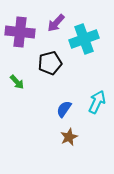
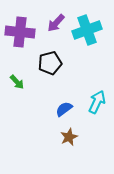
cyan cross: moved 3 px right, 9 px up
blue semicircle: rotated 18 degrees clockwise
